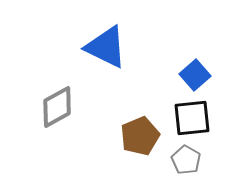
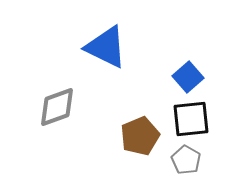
blue square: moved 7 px left, 2 px down
gray diamond: rotated 9 degrees clockwise
black square: moved 1 px left, 1 px down
